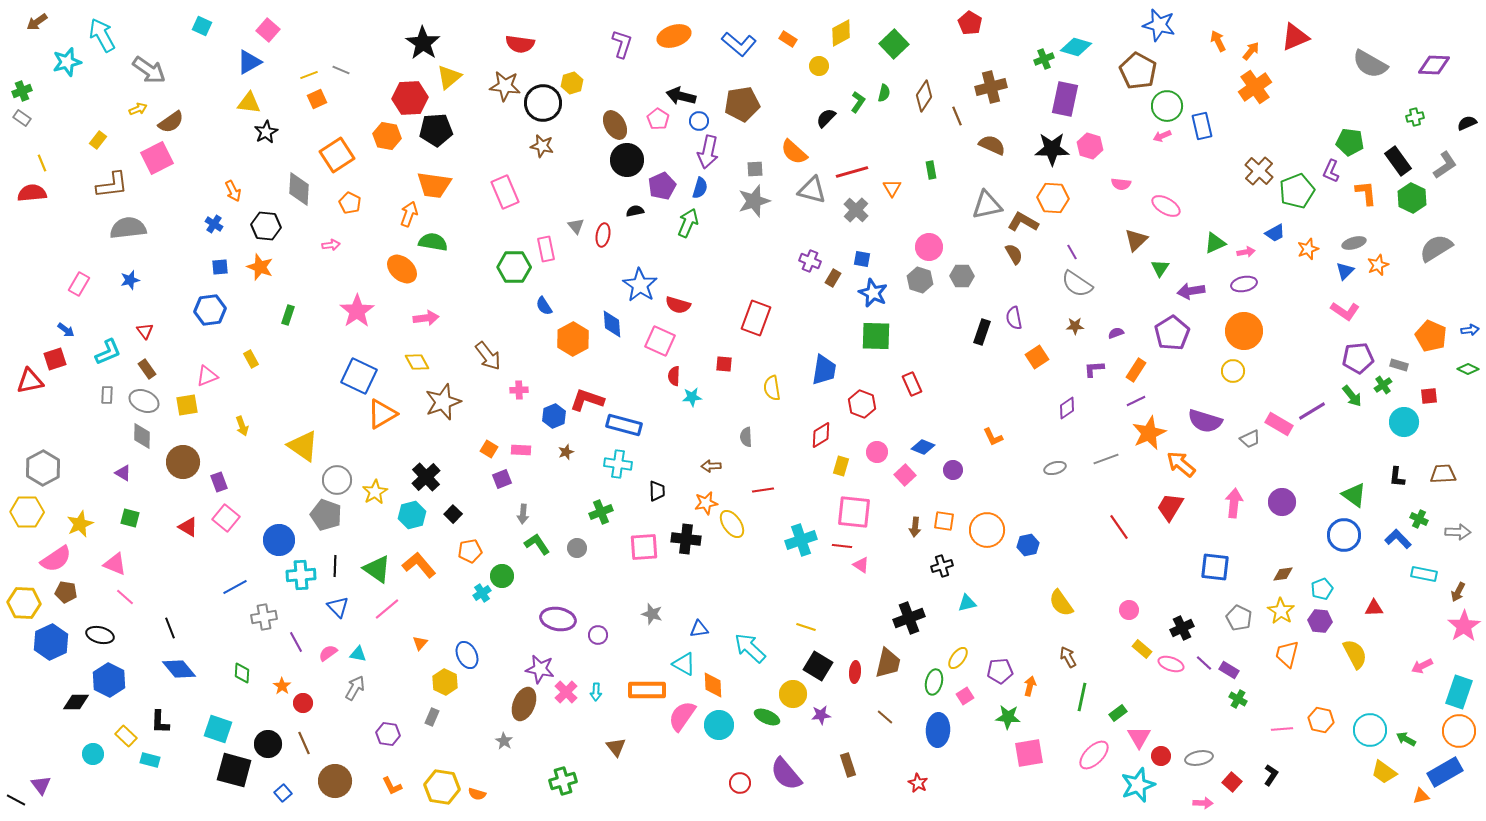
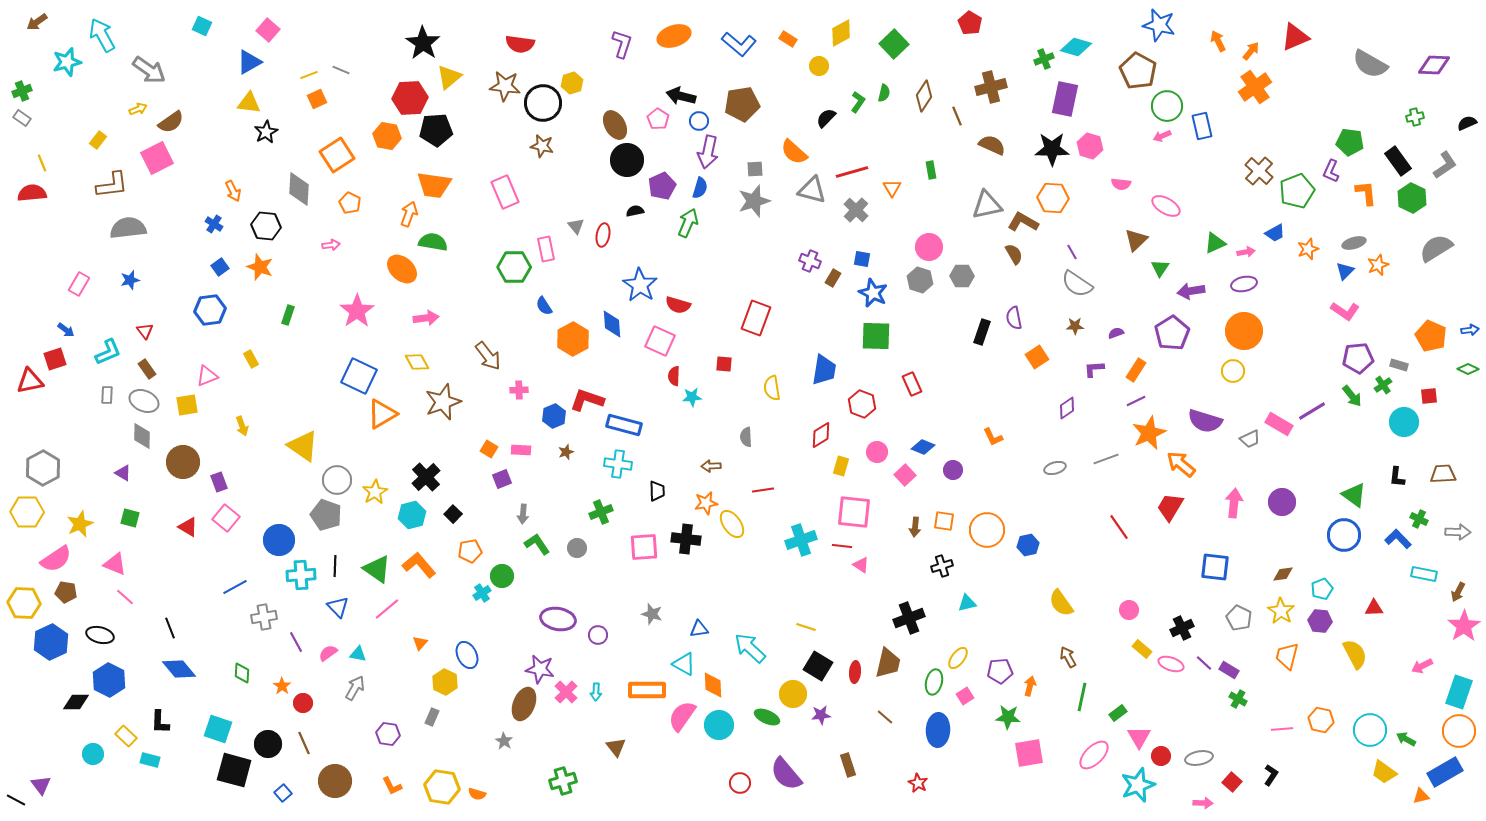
blue square at (220, 267): rotated 30 degrees counterclockwise
orange trapezoid at (1287, 654): moved 2 px down
